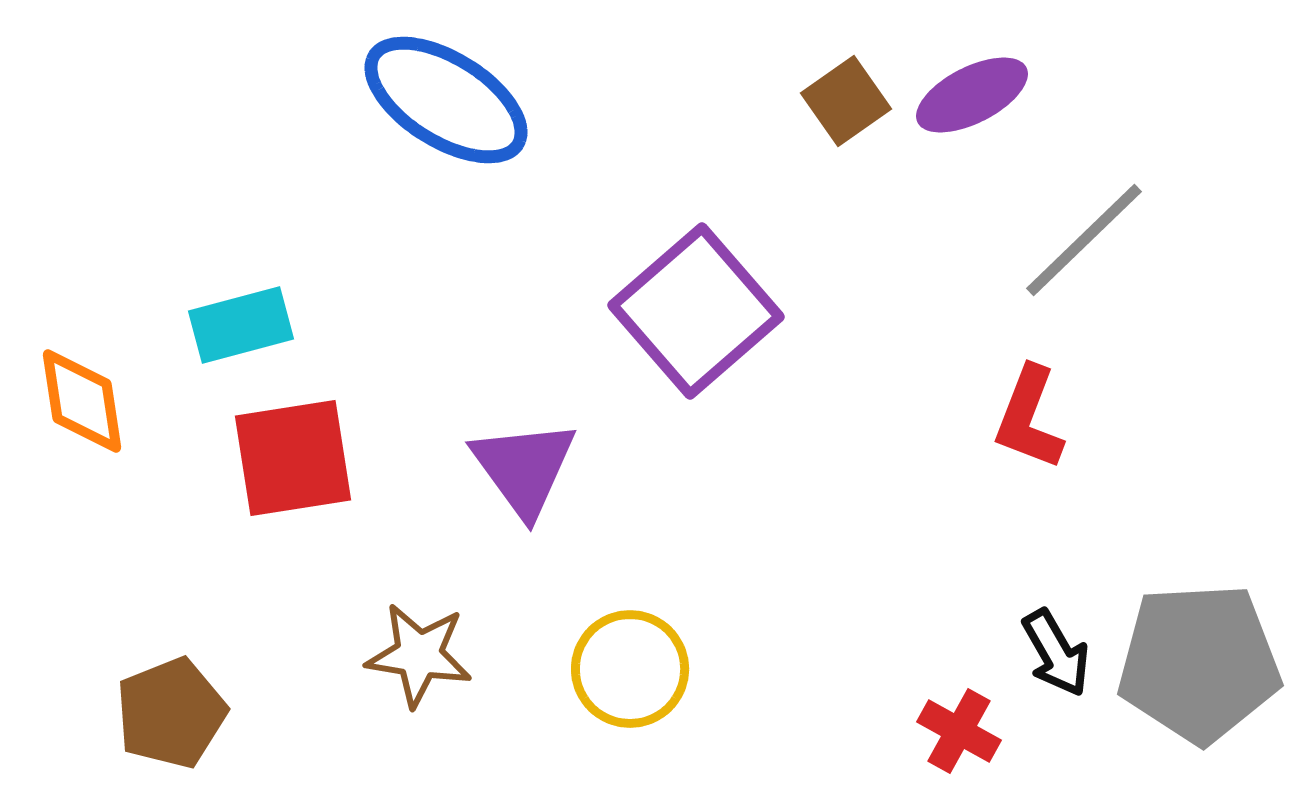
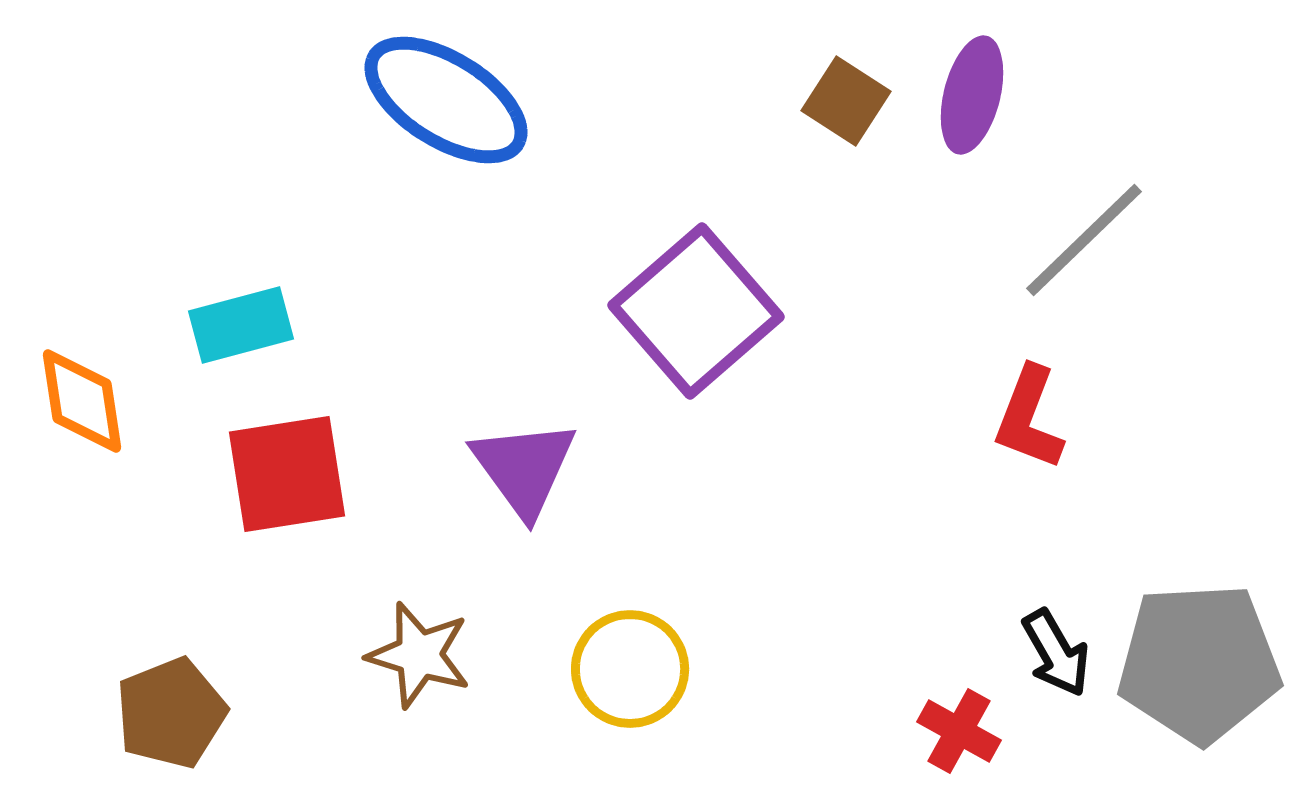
purple ellipse: rotated 49 degrees counterclockwise
brown square: rotated 22 degrees counterclockwise
red square: moved 6 px left, 16 px down
brown star: rotated 8 degrees clockwise
